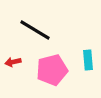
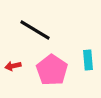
red arrow: moved 4 px down
pink pentagon: rotated 24 degrees counterclockwise
